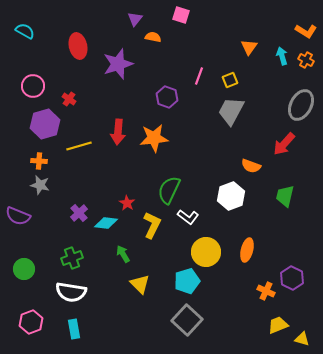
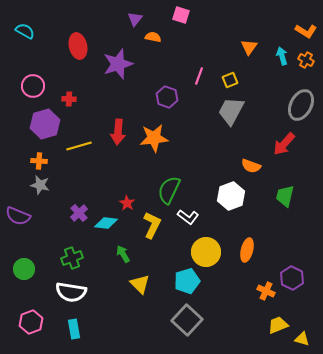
red cross at (69, 99): rotated 32 degrees counterclockwise
